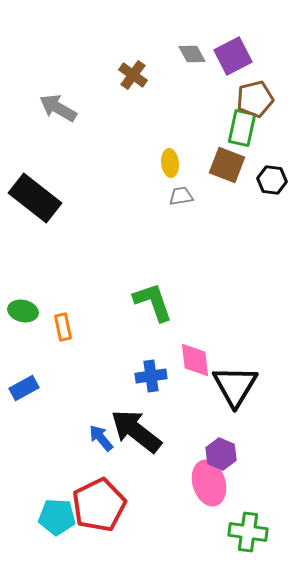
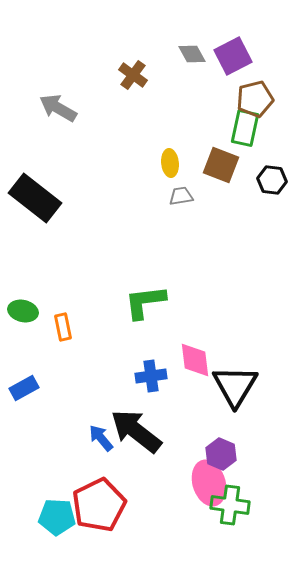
green rectangle: moved 3 px right
brown square: moved 6 px left
green L-shape: moved 8 px left; rotated 78 degrees counterclockwise
green cross: moved 18 px left, 27 px up
